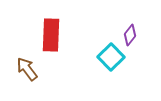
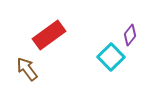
red rectangle: moved 2 px left; rotated 52 degrees clockwise
